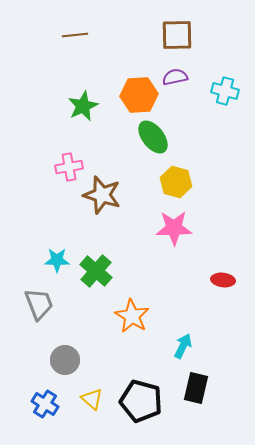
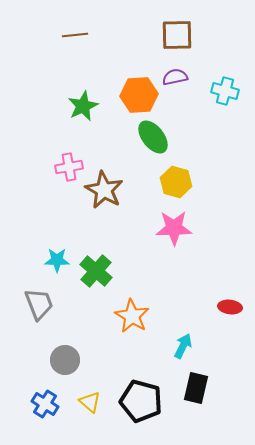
brown star: moved 2 px right, 5 px up; rotated 12 degrees clockwise
red ellipse: moved 7 px right, 27 px down
yellow triangle: moved 2 px left, 3 px down
